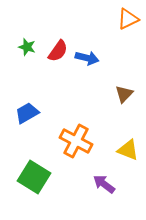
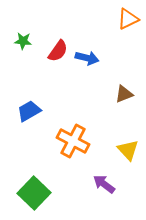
green star: moved 4 px left, 6 px up; rotated 12 degrees counterclockwise
brown triangle: rotated 24 degrees clockwise
blue trapezoid: moved 2 px right, 2 px up
orange cross: moved 3 px left
yellow triangle: rotated 25 degrees clockwise
green square: moved 16 px down; rotated 12 degrees clockwise
